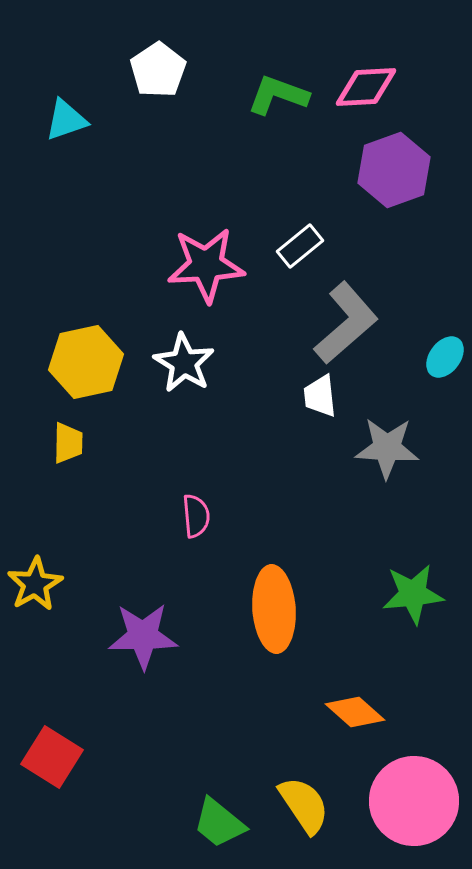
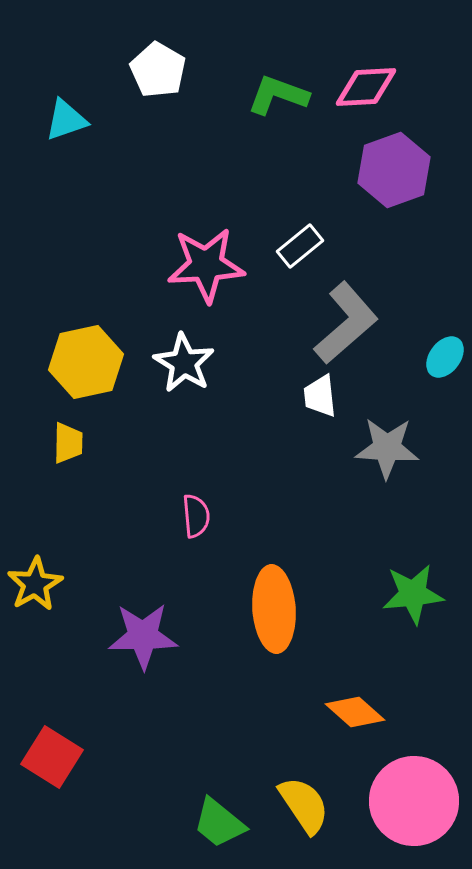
white pentagon: rotated 8 degrees counterclockwise
